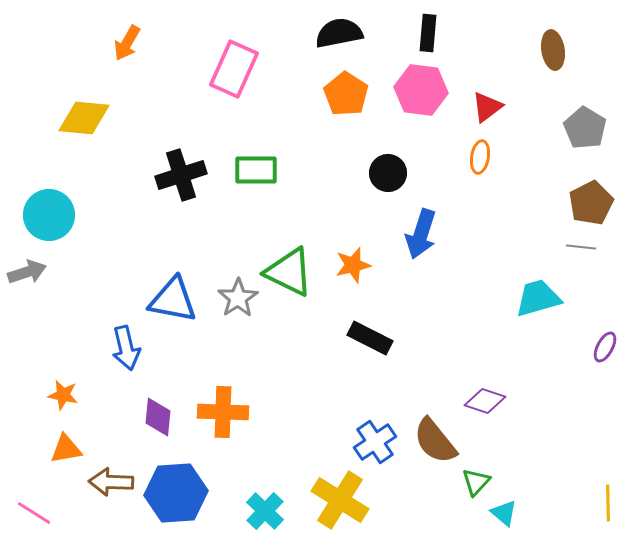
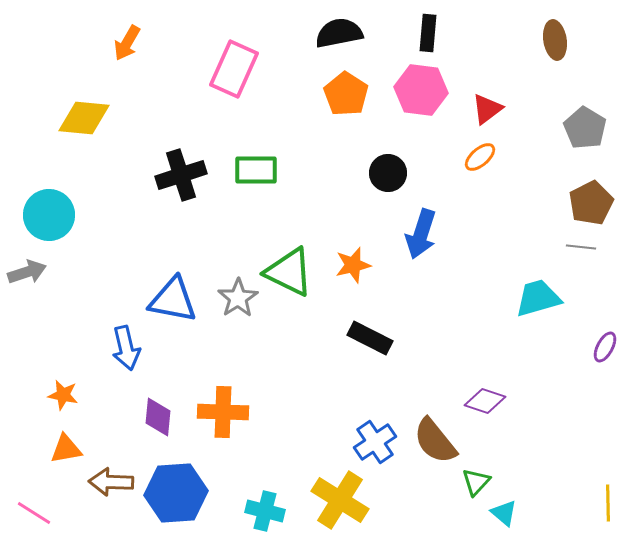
brown ellipse at (553, 50): moved 2 px right, 10 px up
red triangle at (487, 107): moved 2 px down
orange ellipse at (480, 157): rotated 40 degrees clockwise
cyan cross at (265, 511): rotated 30 degrees counterclockwise
